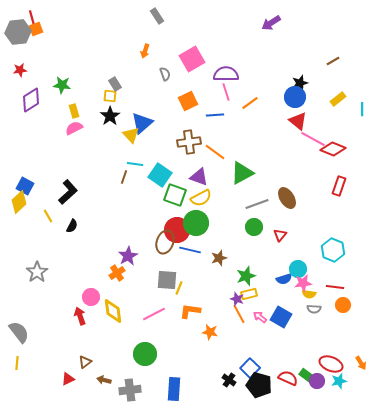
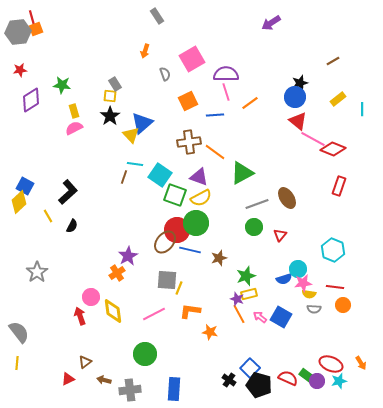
brown ellipse at (165, 242): rotated 20 degrees clockwise
